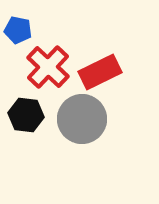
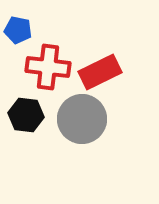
red cross: rotated 36 degrees counterclockwise
